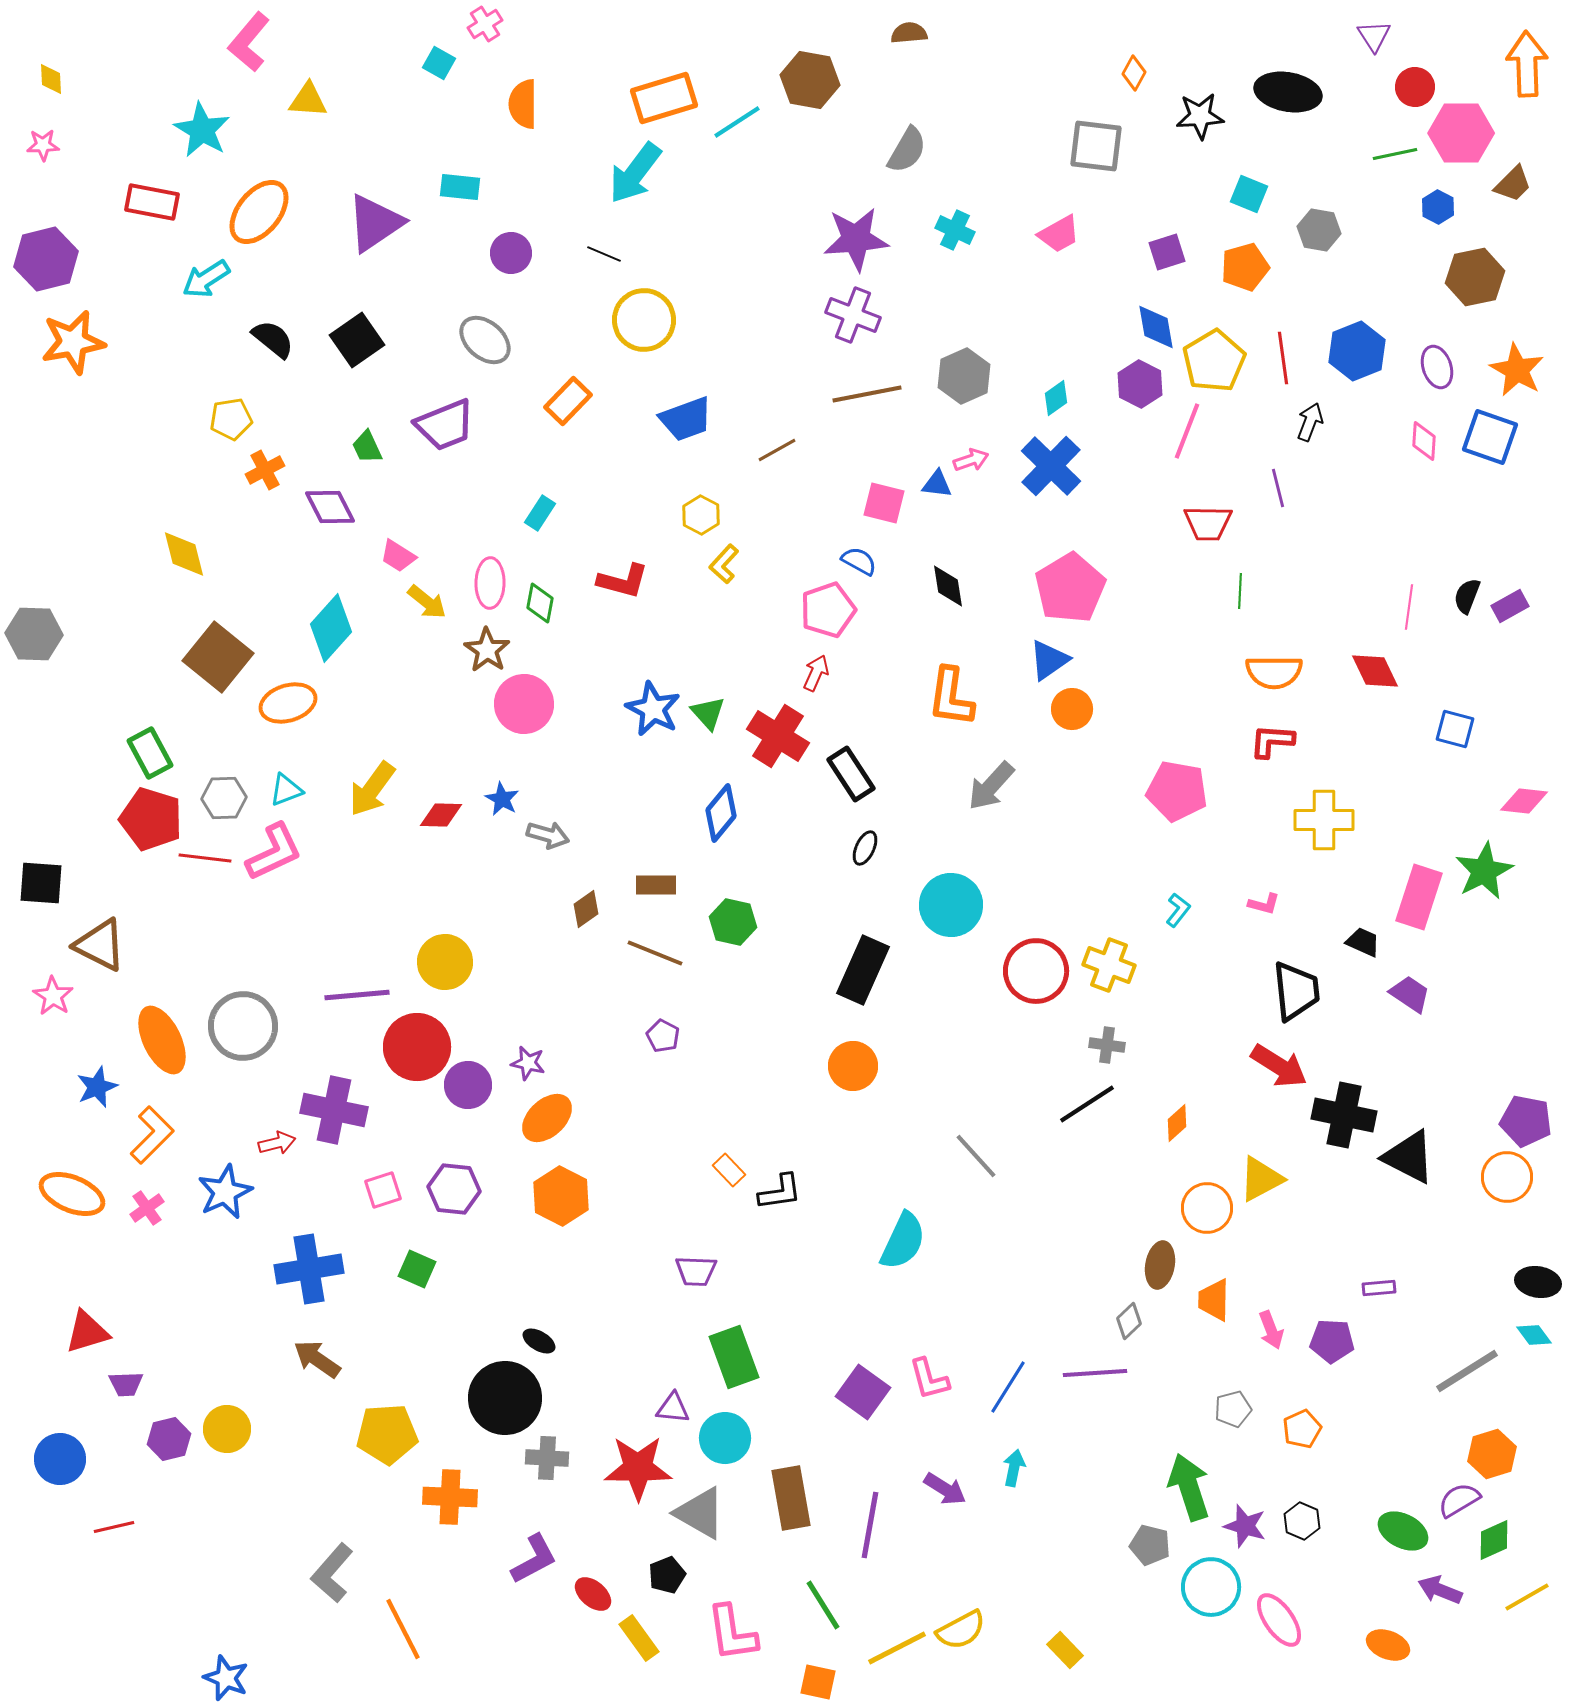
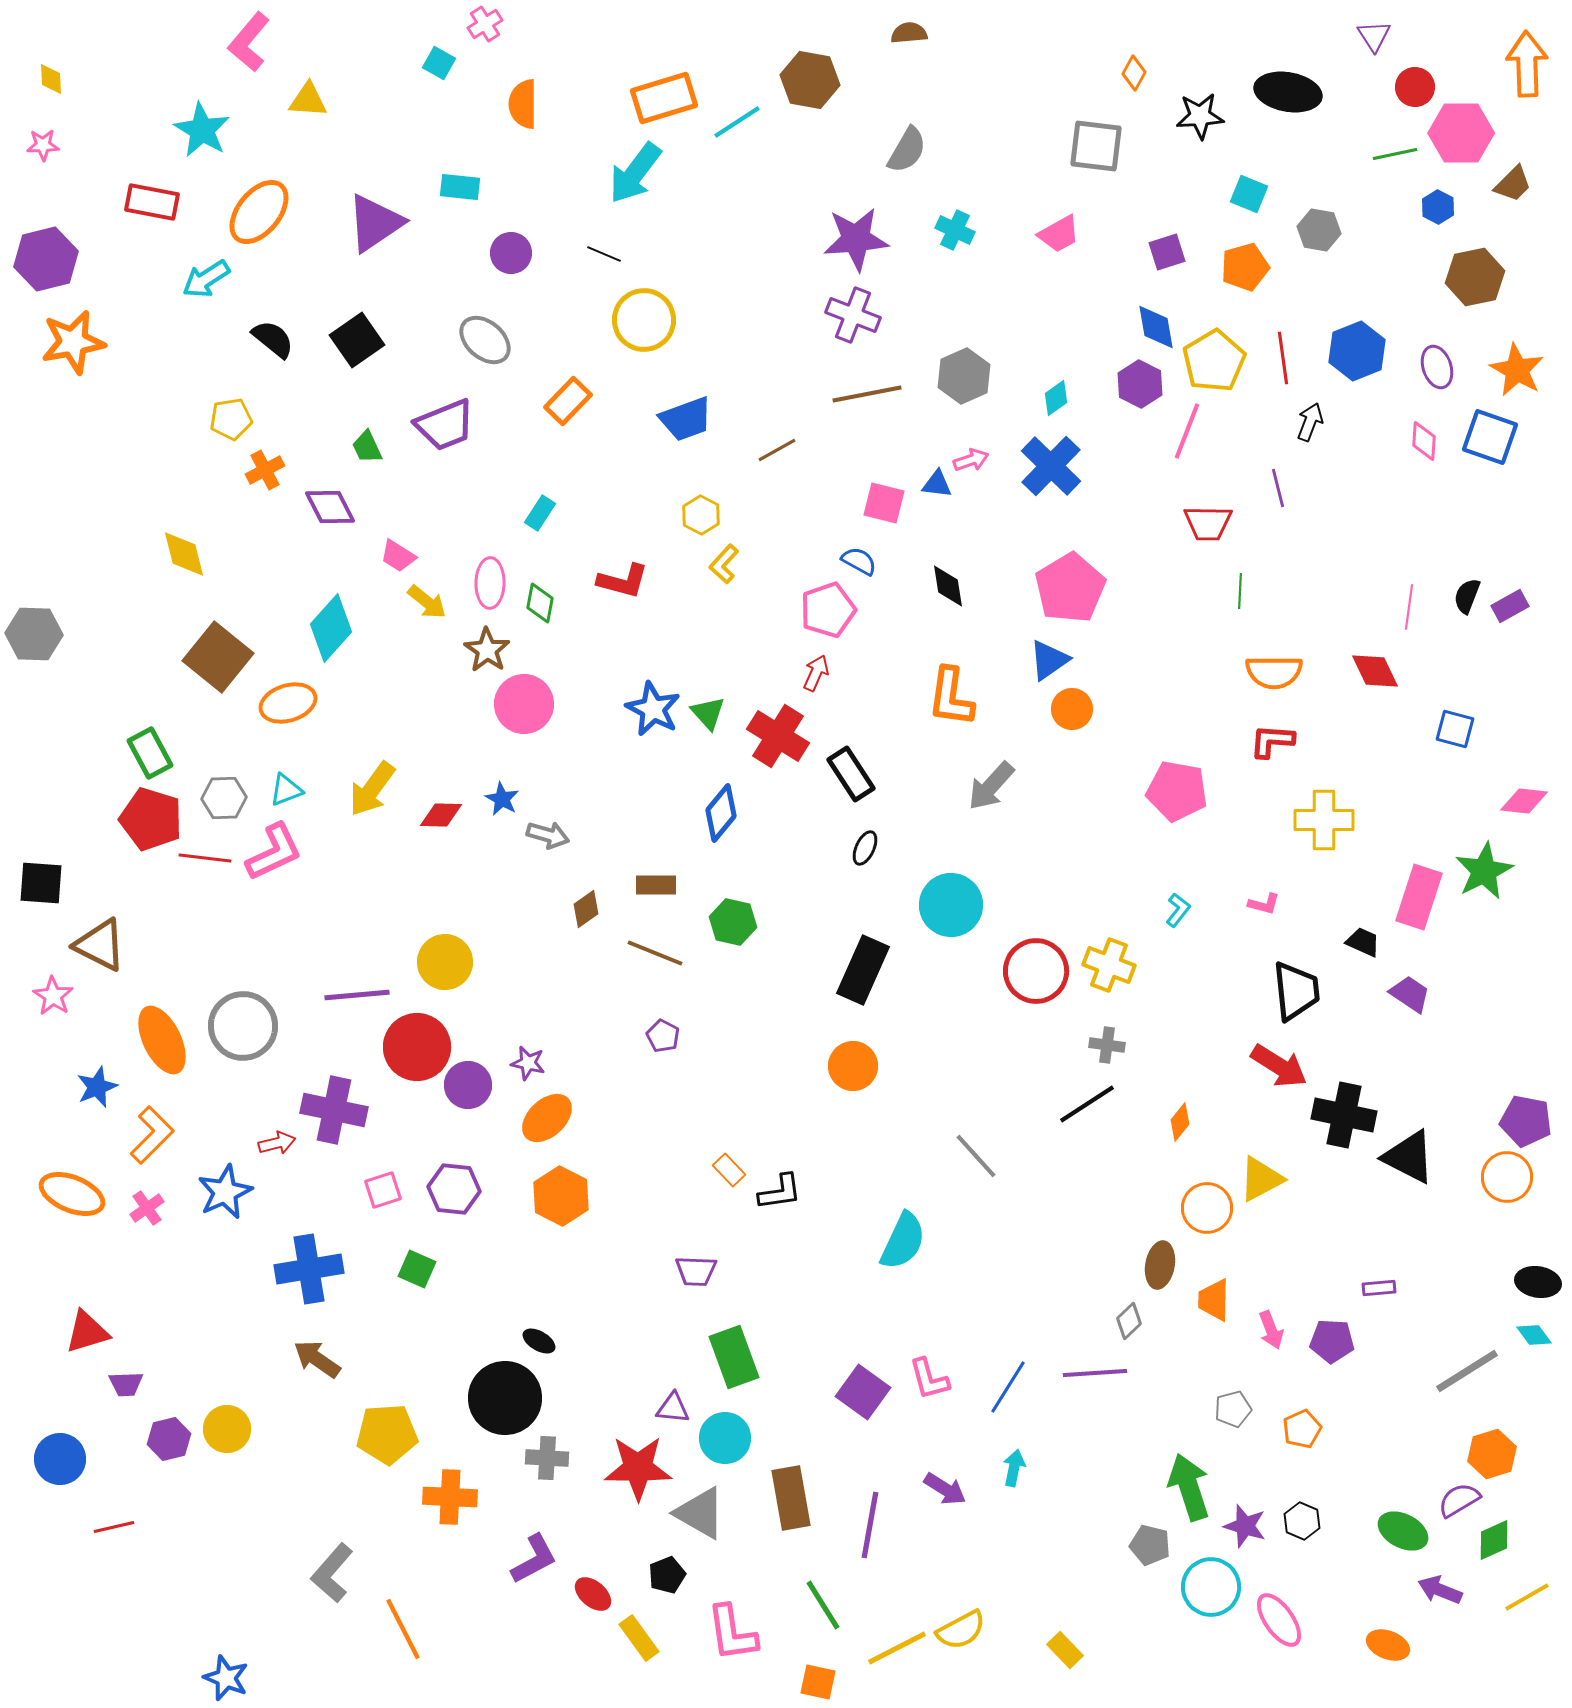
orange diamond at (1177, 1123): moved 3 px right, 1 px up; rotated 9 degrees counterclockwise
